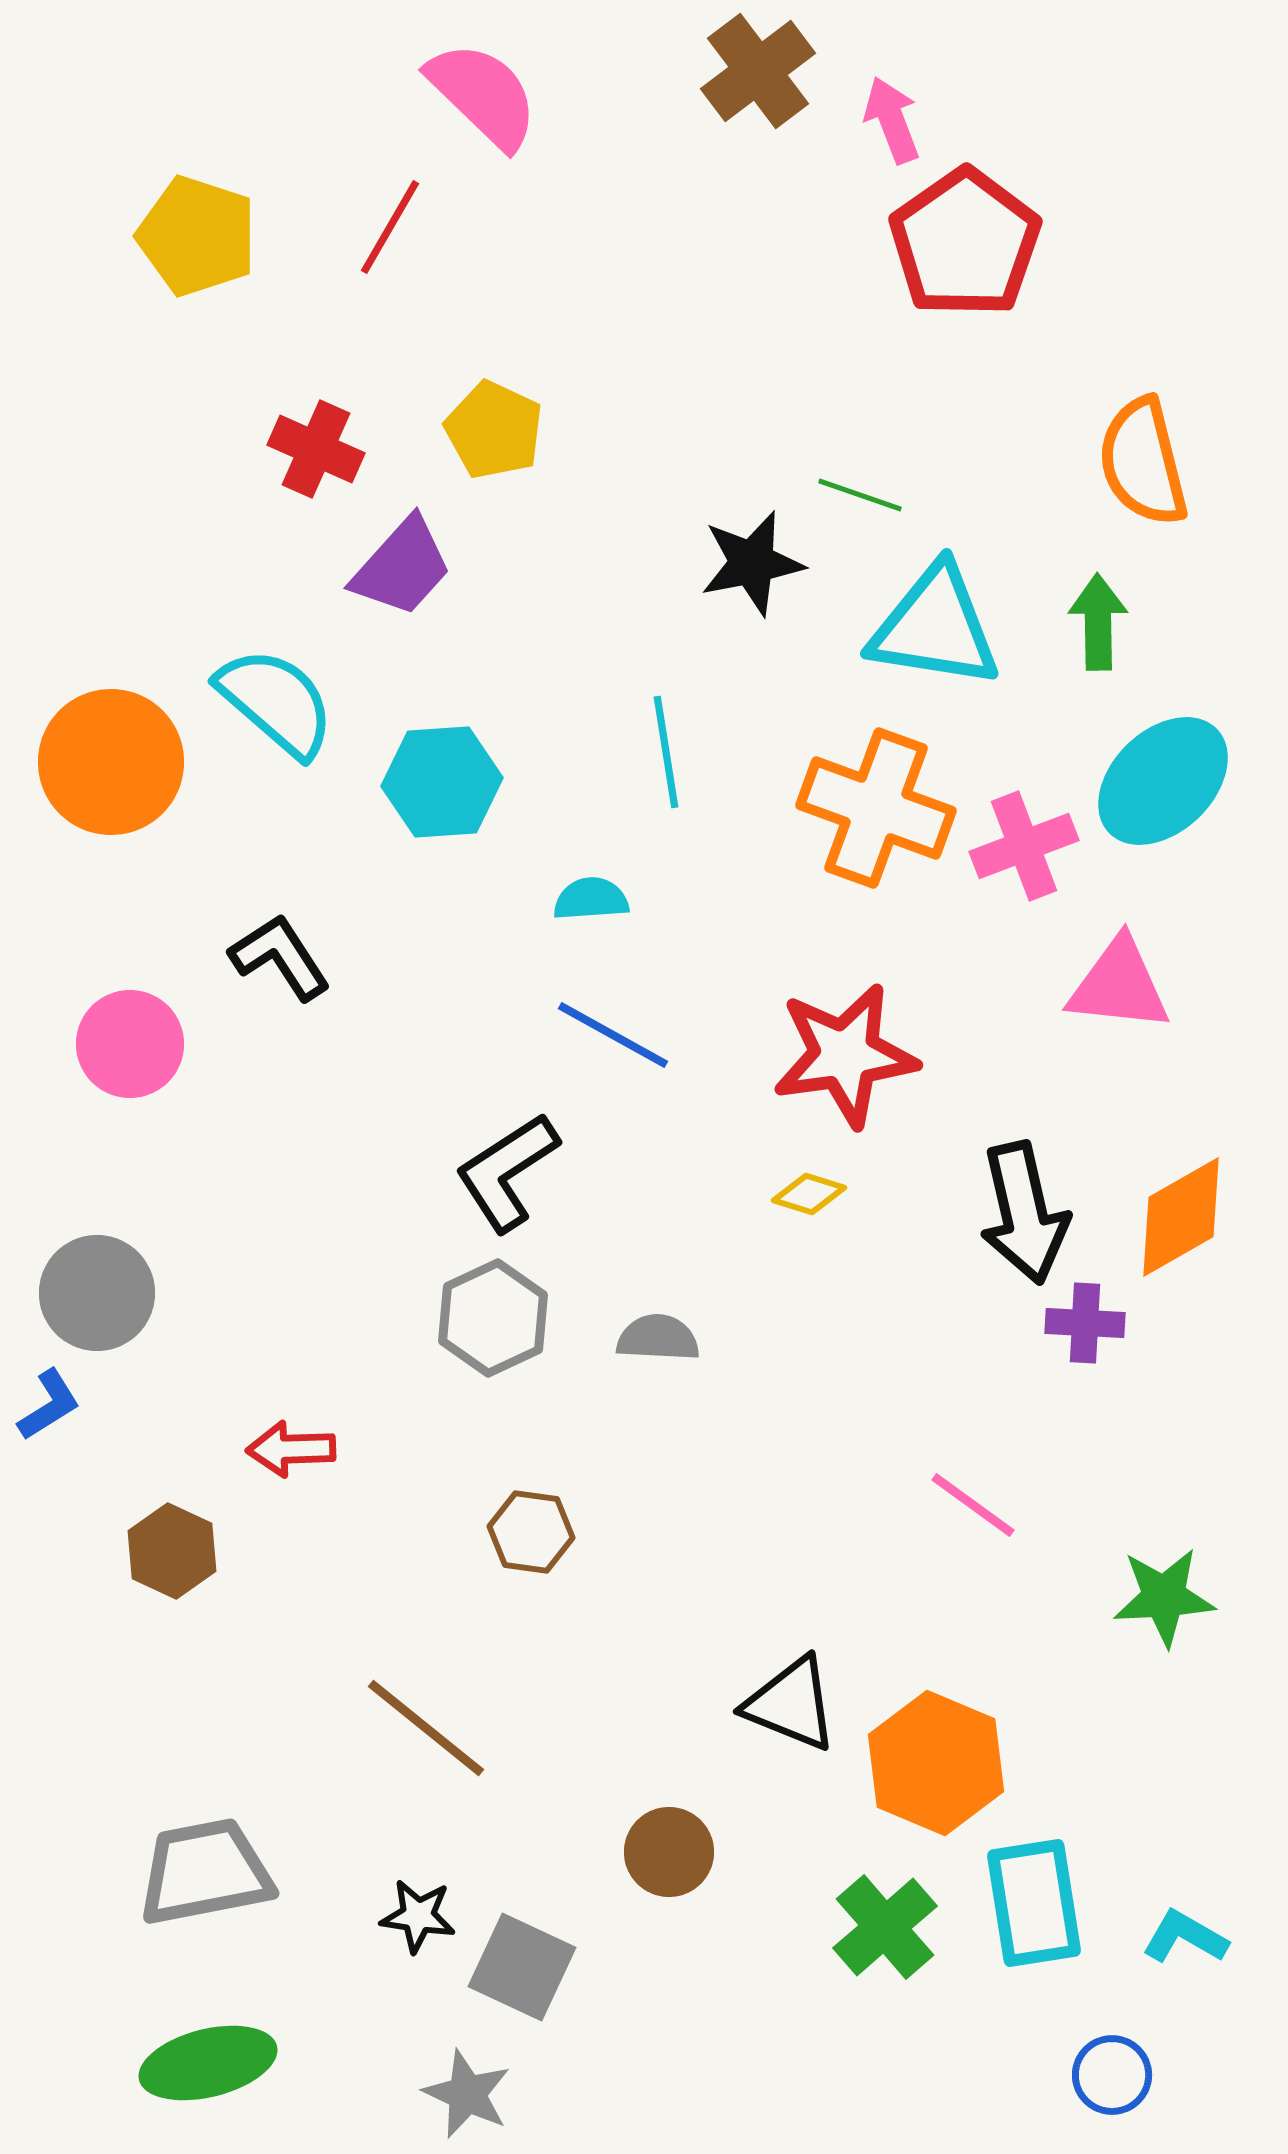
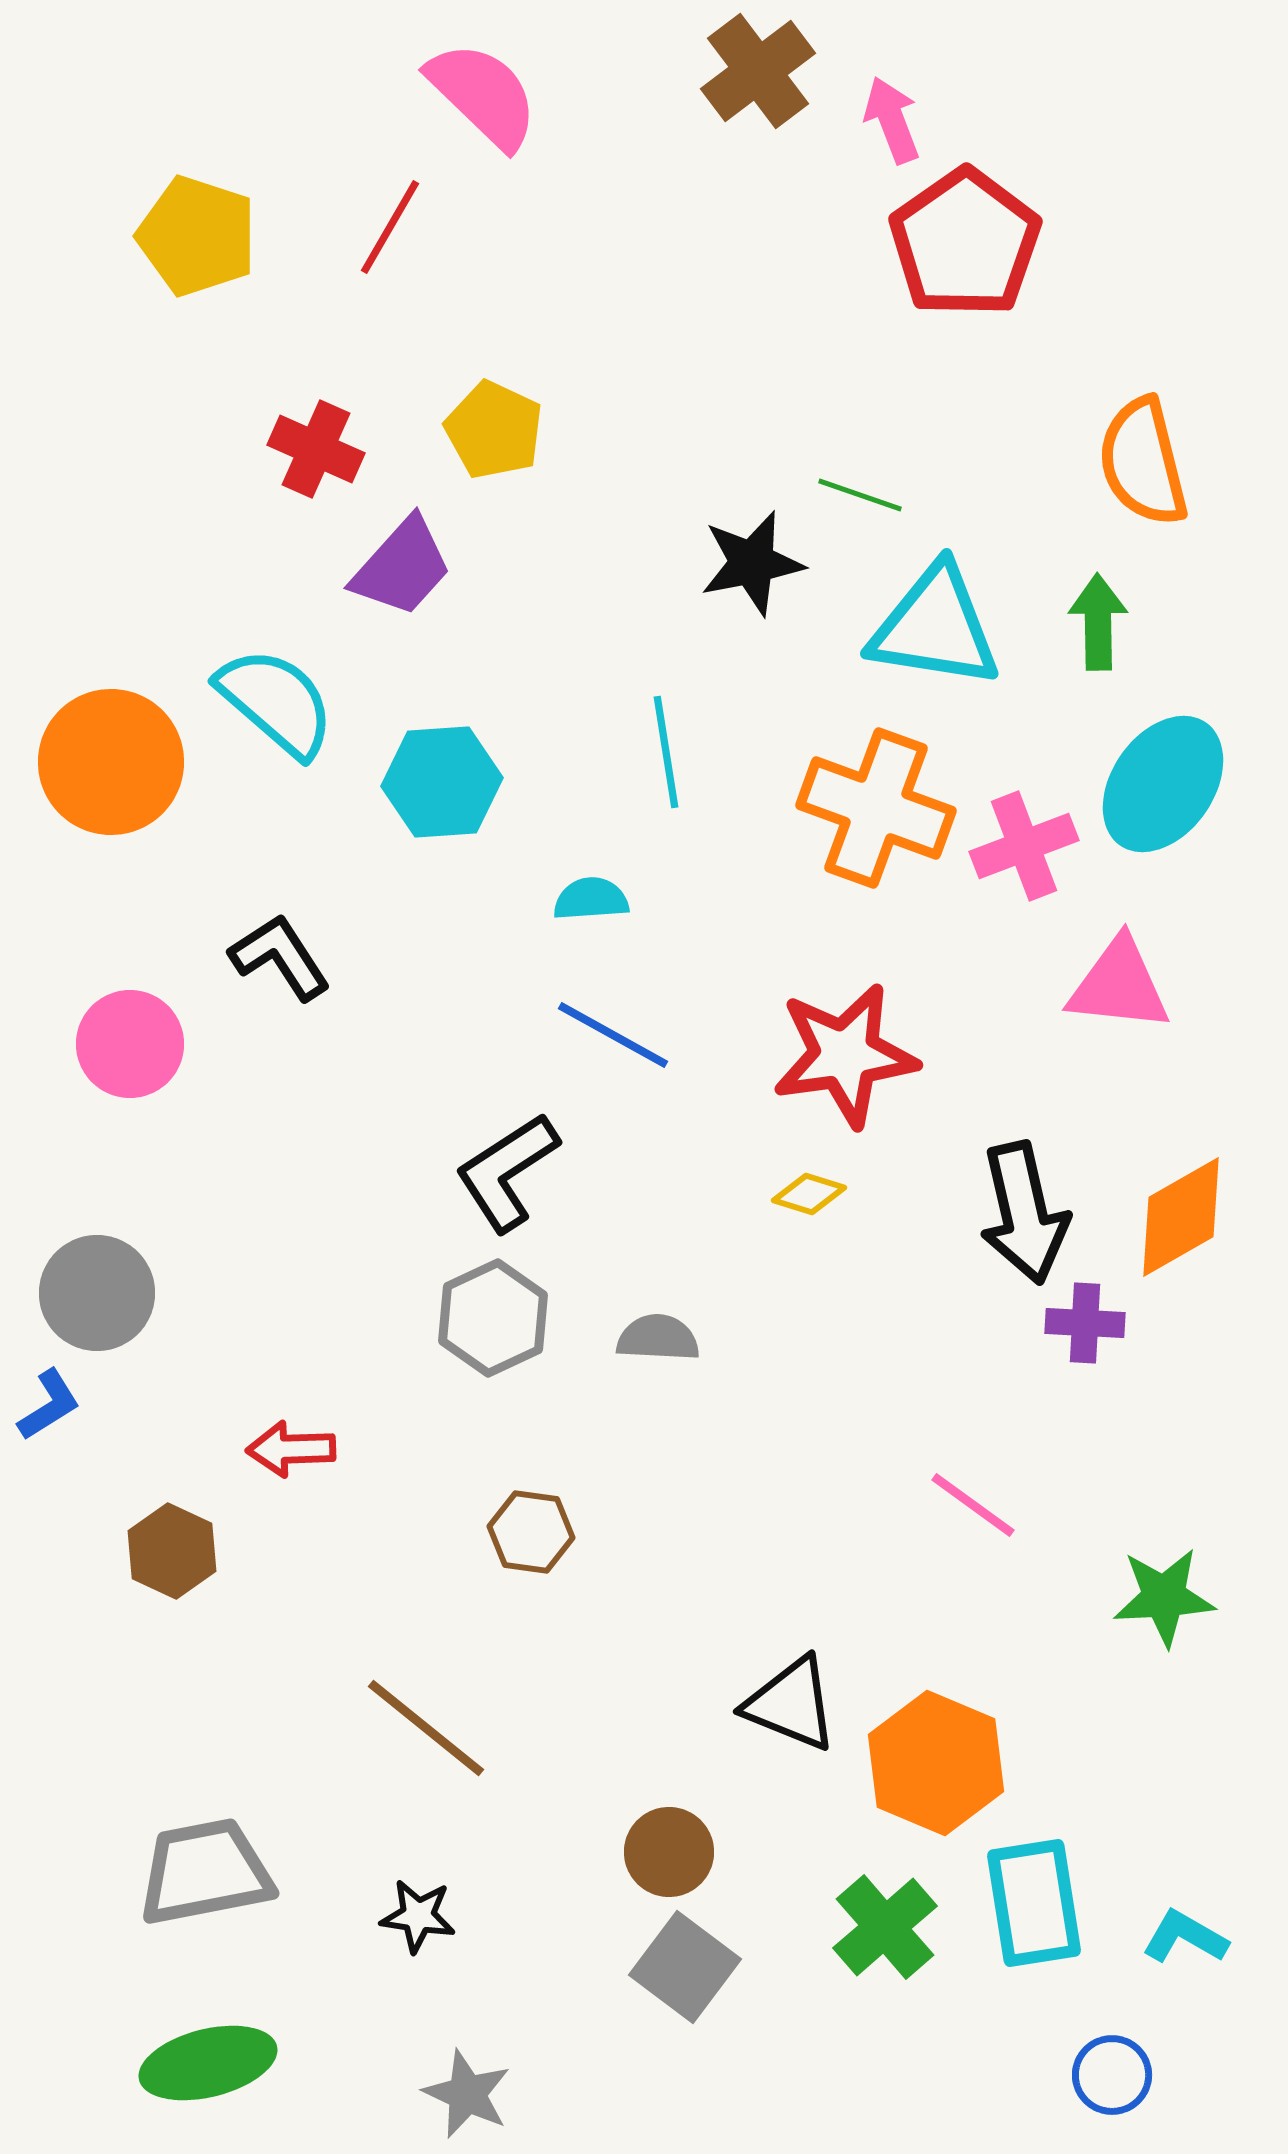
cyan ellipse at (1163, 781): moved 3 px down; rotated 11 degrees counterclockwise
gray square at (522, 1967): moved 163 px right; rotated 12 degrees clockwise
